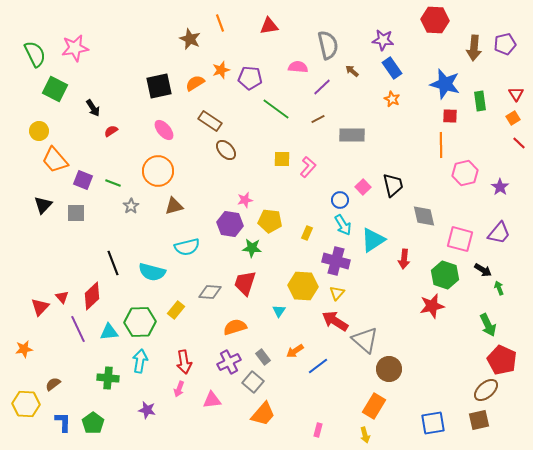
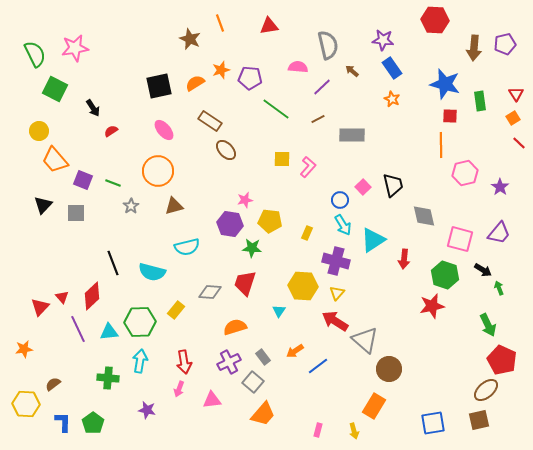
yellow arrow at (365, 435): moved 11 px left, 4 px up
